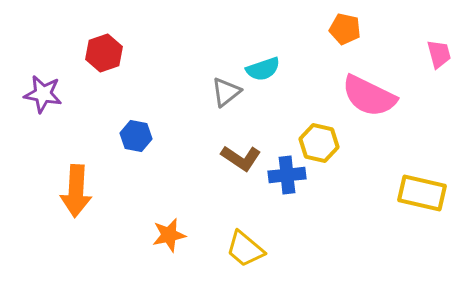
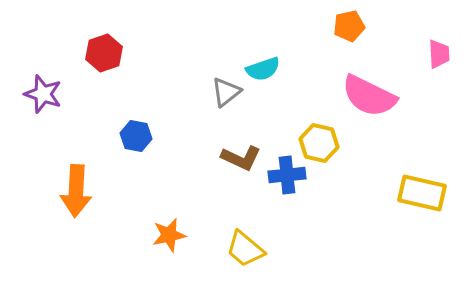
orange pentagon: moved 4 px right, 3 px up; rotated 24 degrees counterclockwise
pink trapezoid: rotated 12 degrees clockwise
purple star: rotated 9 degrees clockwise
brown L-shape: rotated 9 degrees counterclockwise
